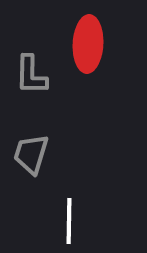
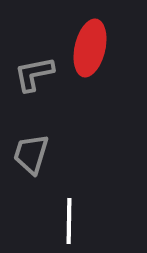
red ellipse: moved 2 px right, 4 px down; rotated 10 degrees clockwise
gray L-shape: moved 3 px right, 1 px up; rotated 78 degrees clockwise
